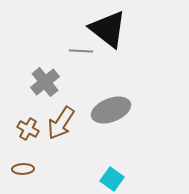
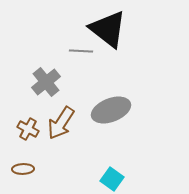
gray cross: moved 1 px right
